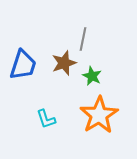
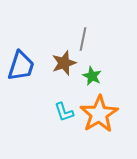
blue trapezoid: moved 2 px left, 1 px down
orange star: moved 1 px up
cyan L-shape: moved 18 px right, 7 px up
